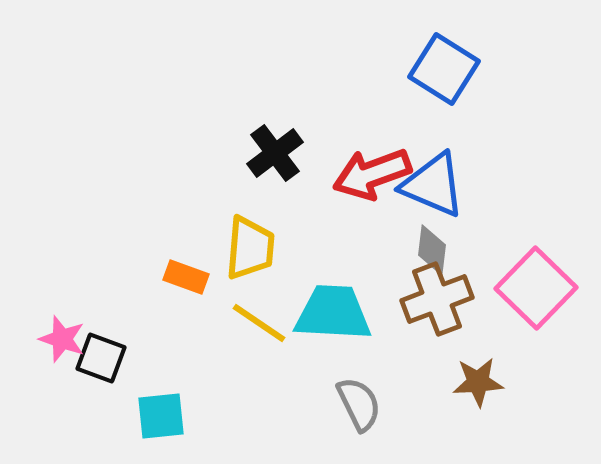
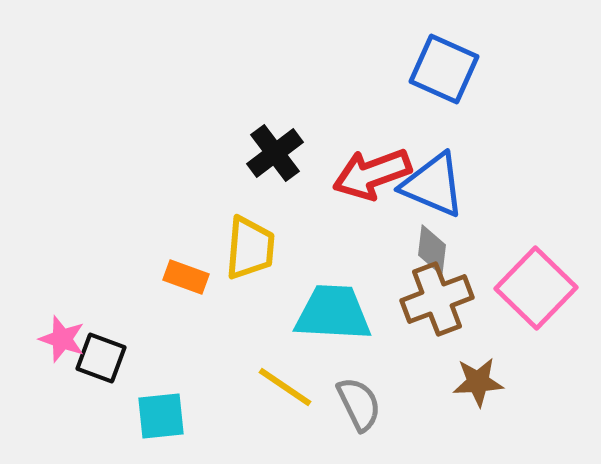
blue square: rotated 8 degrees counterclockwise
yellow line: moved 26 px right, 64 px down
